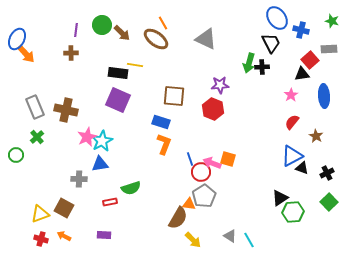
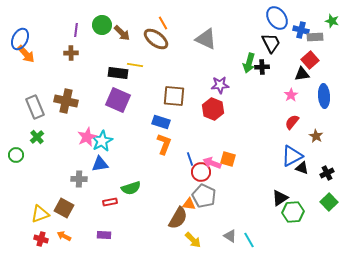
blue ellipse at (17, 39): moved 3 px right
gray rectangle at (329, 49): moved 14 px left, 12 px up
brown cross at (66, 110): moved 9 px up
gray pentagon at (204, 196): rotated 15 degrees counterclockwise
